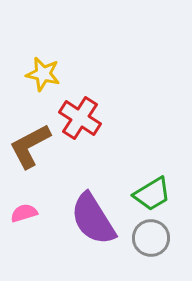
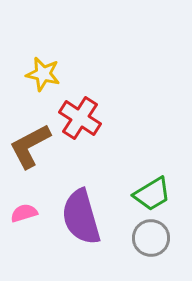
purple semicircle: moved 12 px left, 2 px up; rotated 16 degrees clockwise
